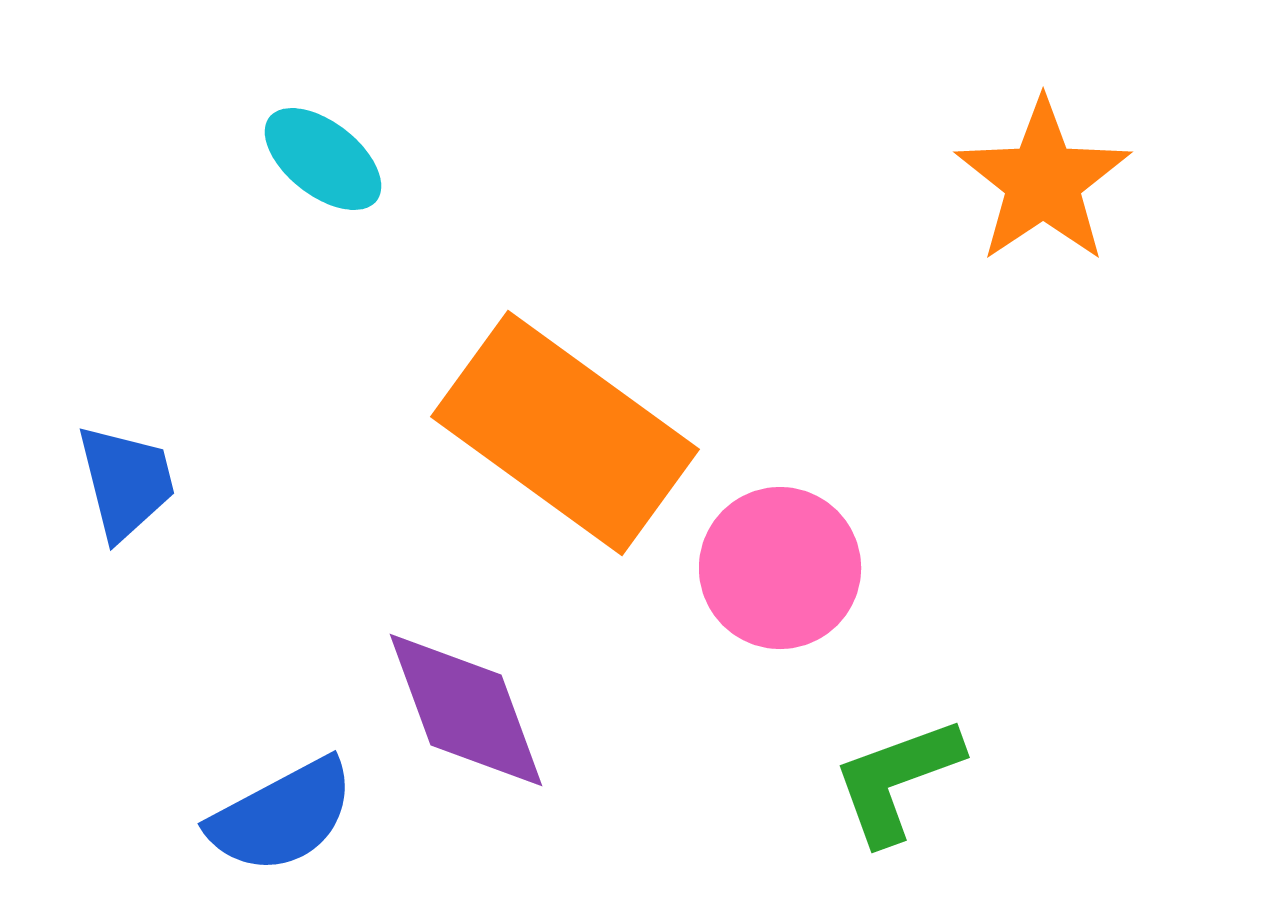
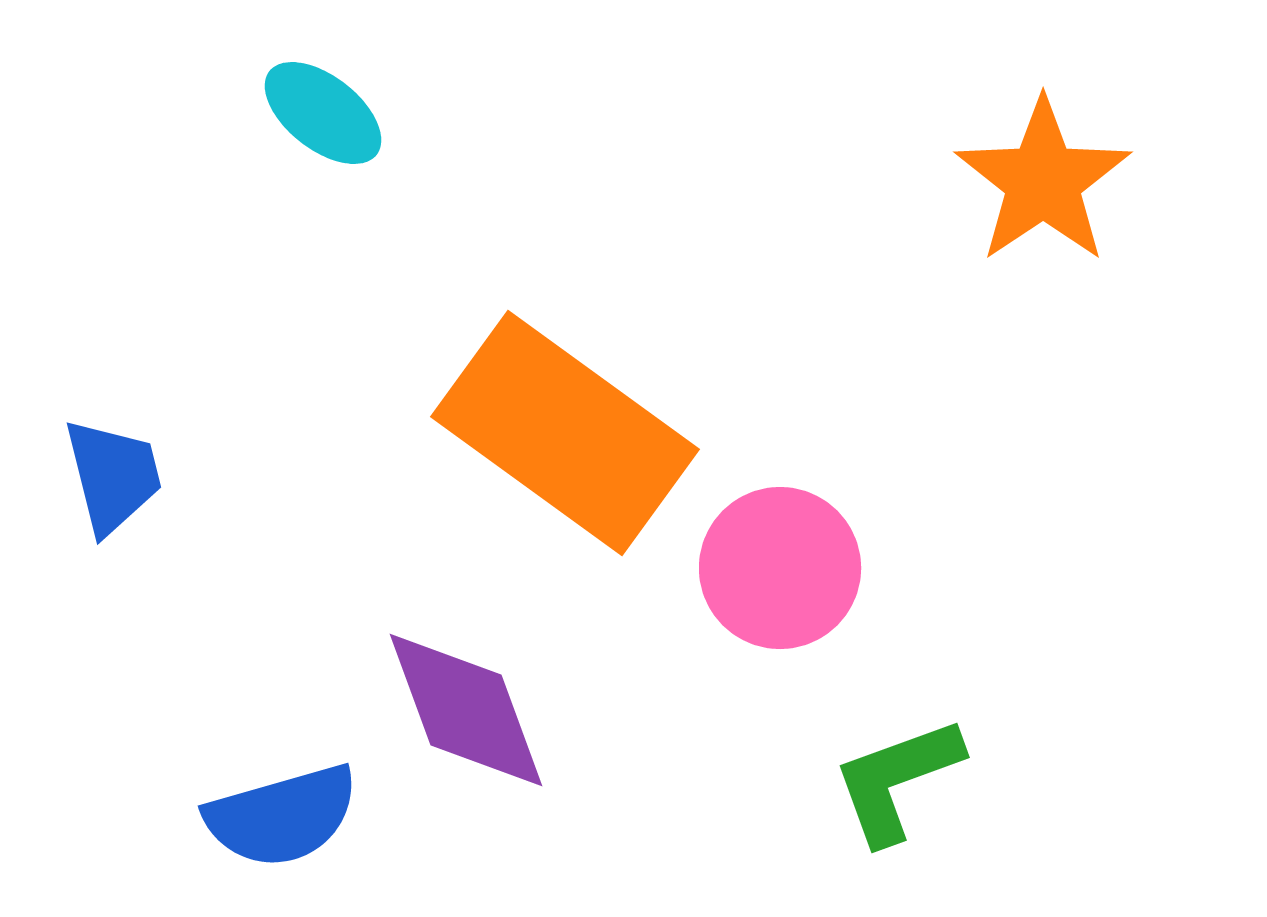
cyan ellipse: moved 46 px up
blue trapezoid: moved 13 px left, 6 px up
blue semicircle: rotated 12 degrees clockwise
